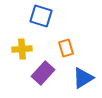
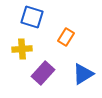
blue square: moved 9 px left, 1 px down
orange rectangle: moved 11 px up; rotated 48 degrees clockwise
blue triangle: moved 4 px up
